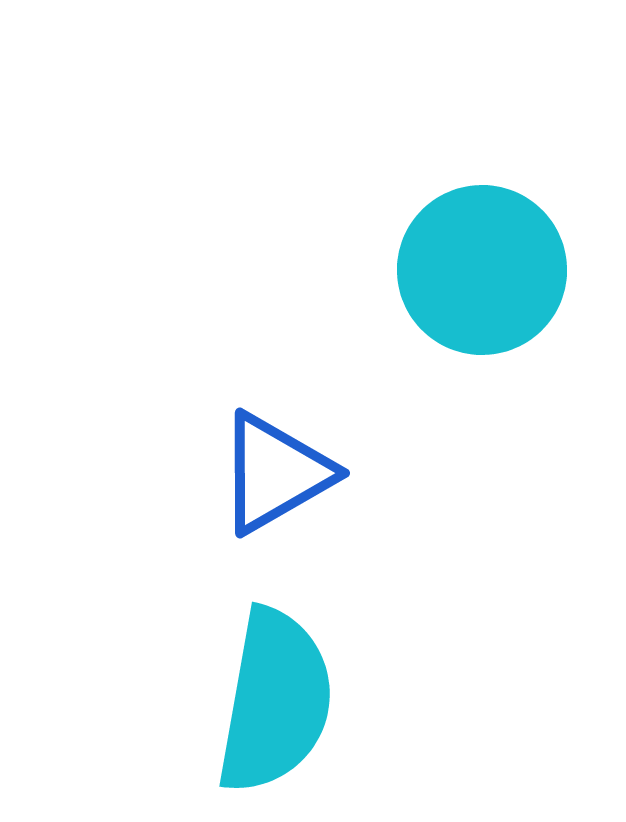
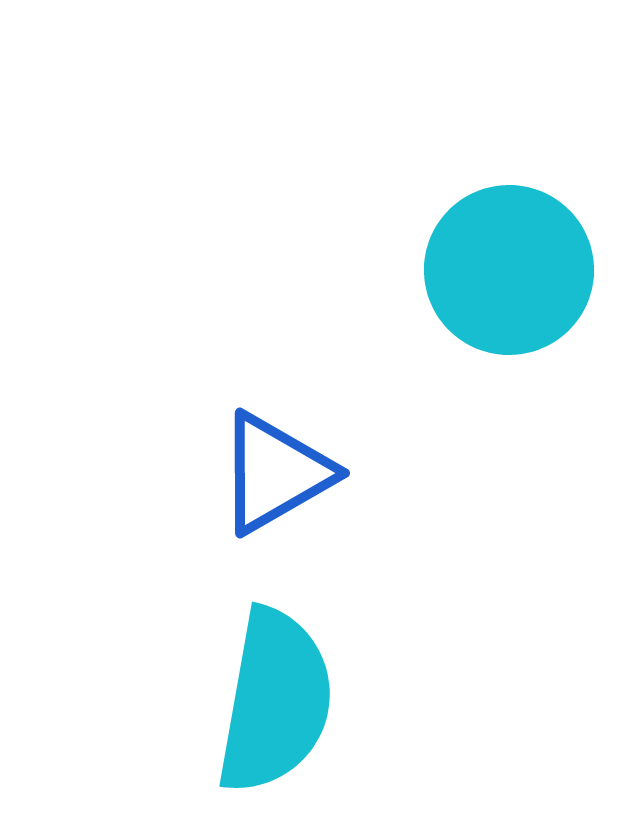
cyan circle: moved 27 px right
